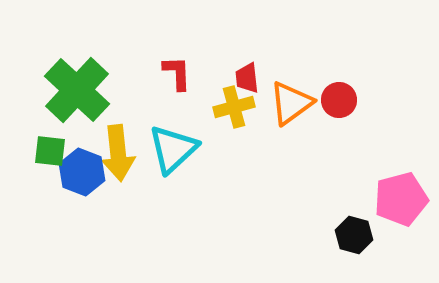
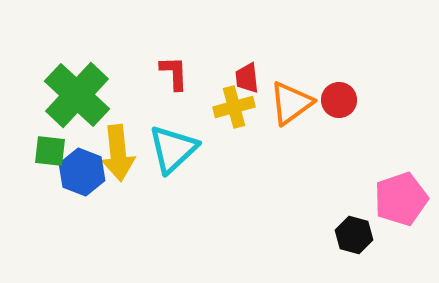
red L-shape: moved 3 px left
green cross: moved 5 px down
pink pentagon: rotated 4 degrees counterclockwise
